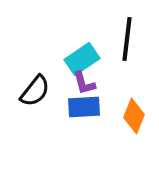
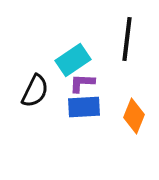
cyan rectangle: moved 9 px left, 1 px down
purple L-shape: moved 2 px left; rotated 108 degrees clockwise
black semicircle: rotated 12 degrees counterclockwise
